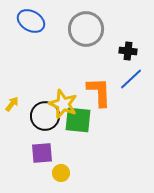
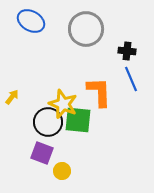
black cross: moved 1 px left
blue line: rotated 70 degrees counterclockwise
yellow arrow: moved 7 px up
black circle: moved 3 px right, 6 px down
purple square: rotated 25 degrees clockwise
yellow circle: moved 1 px right, 2 px up
